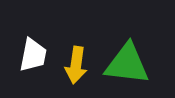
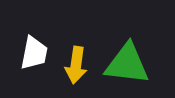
white trapezoid: moved 1 px right, 2 px up
